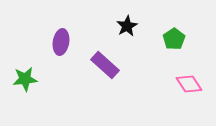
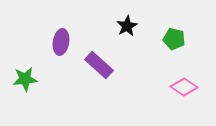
green pentagon: rotated 25 degrees counterclockwise
purple rectangle: moved 6 px left
pink diamond: moved 5 px left, 3 px down; rotated 24 degrees counterclockwise
